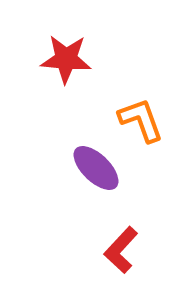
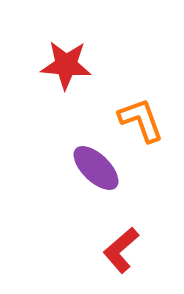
red star: moved 6 px down
red L-shape: rotated 6 degrees clockwise
